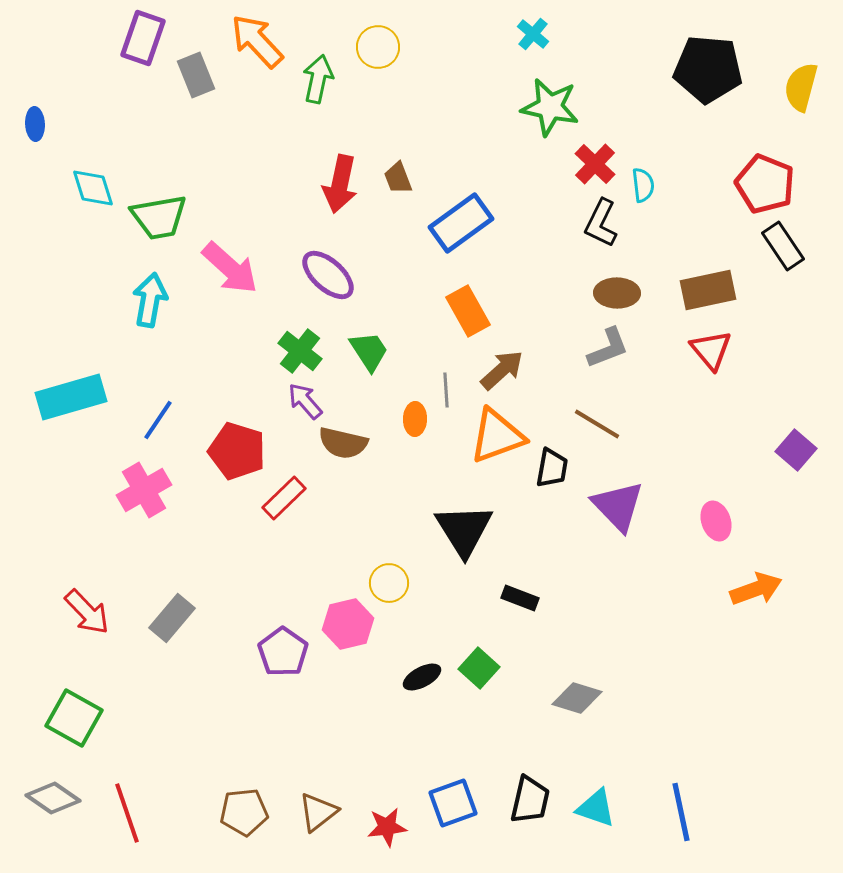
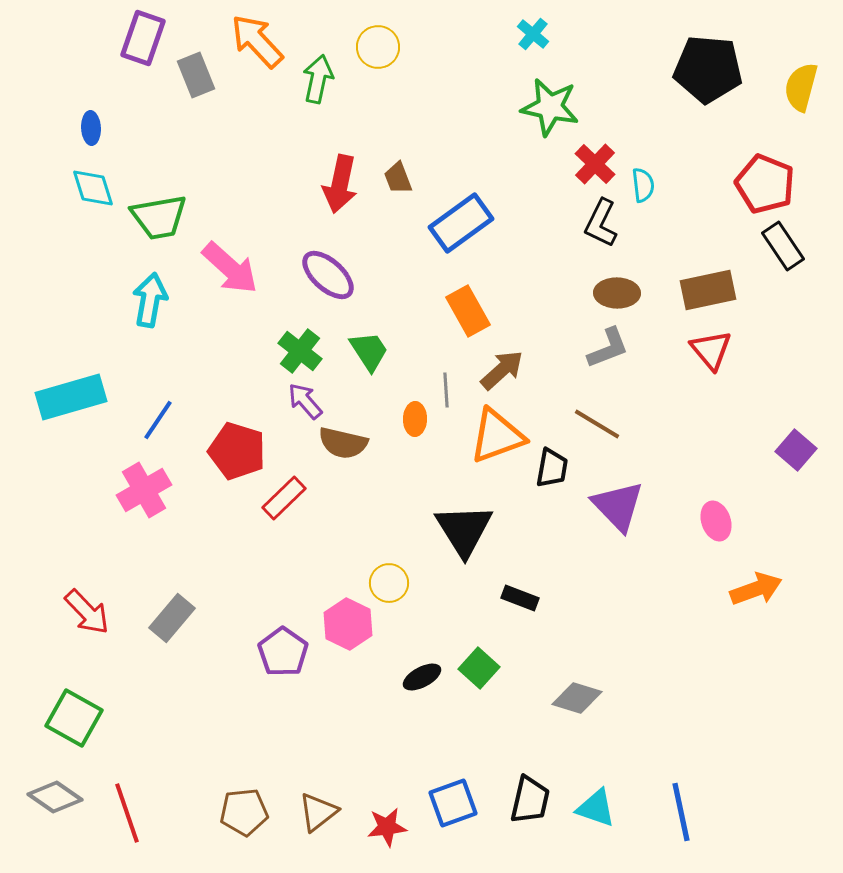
blue ellipse at (35, 124): moved 56 px right, 4 px down
pink hexagon at (348, 624): rotated 21 degrees counterclockwise
gray diamond at (53, 798): moved 2 px right, 1 px up
